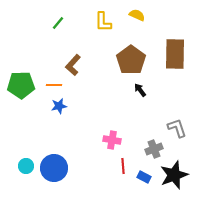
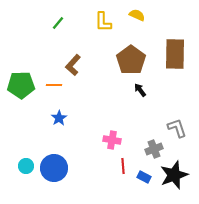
blue star: moved 12 px down; rotated 21 degrees counterclockwise
